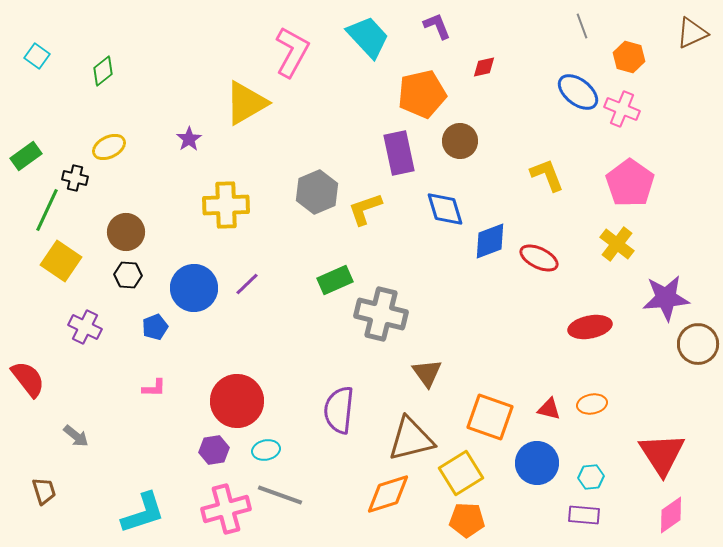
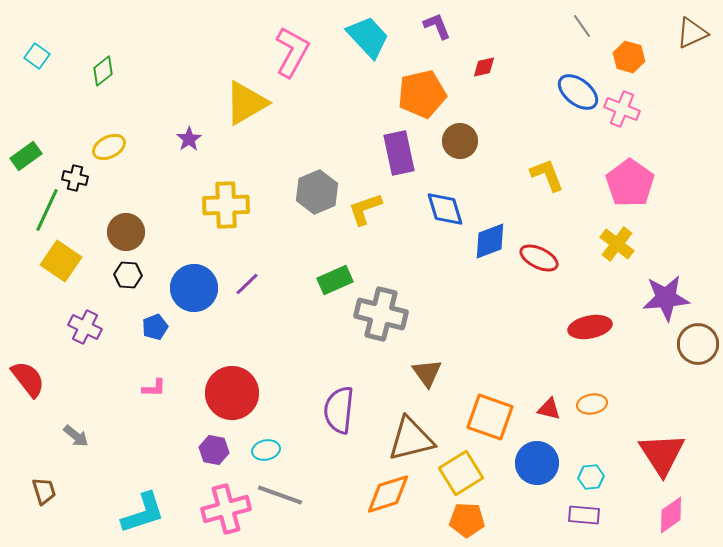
gray line at (582, 26): rotated 15 degrees counterclockwise
red circle at (237, 401): moved 5 px left, 8 px up
purple hexagon at (214, 450): rotated 20 degrees clockwise
